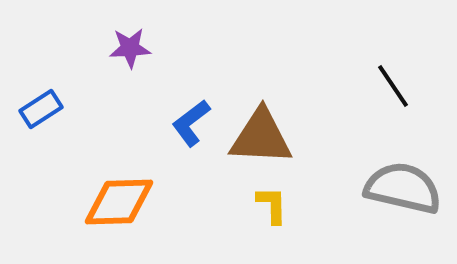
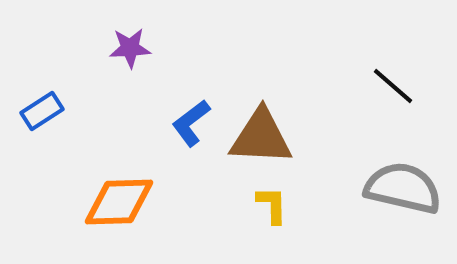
black line: rotated 15 degrees counterclockwise
blue rectangle: moved 1 px right, 2 px down
